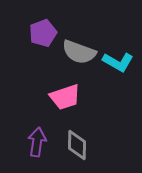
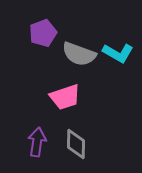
gray semicircle: moved 2 px down
cyan L-shape: moved 9 px up
gray diamond: moved 1 px left, 1 px up
